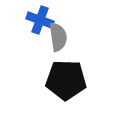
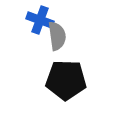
gray semicircle: moved 1 px left, 1 px up
